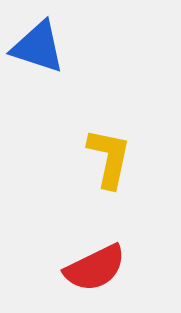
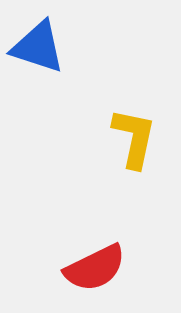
yellow L-shape: moved 25 px right, 20 px up
